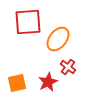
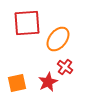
red square: moved 1 px left, 1 px down
red cross: moved 3 px left
